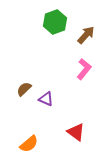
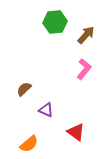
green hexagon: rotated 15 degrees clockwise
purple triangle: moved 11 px down
